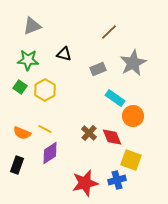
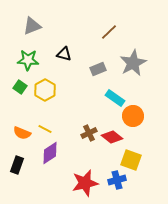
brown cross: rotated 21 degrees clockwise
red diamond: rotated 30 degrees counterclockwise
